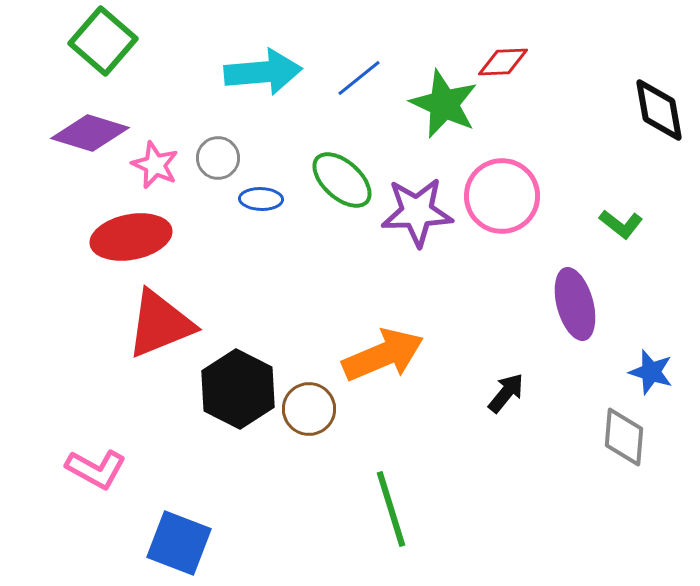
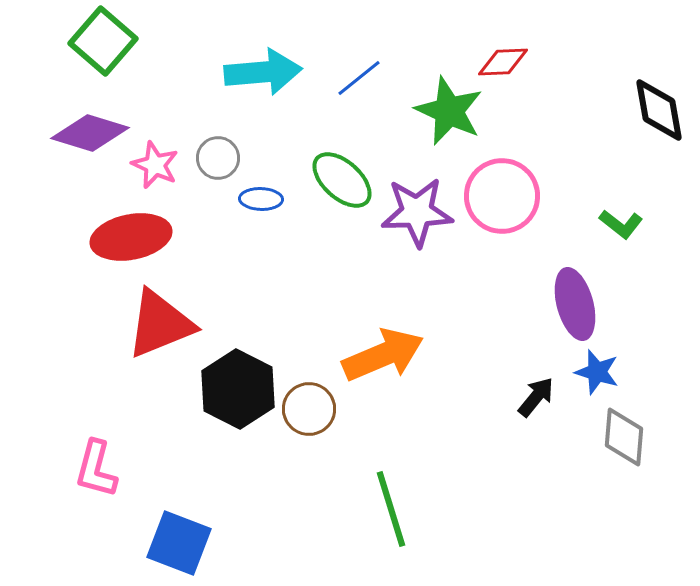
green star: moved 5 px right, 7 px down
blue star: moved 54 px left
black arrow: moved 30 px right, 4 px down
pink L-shape: rotated 76 degrees clockwise
